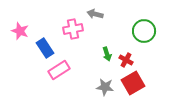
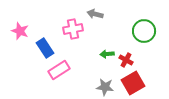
green arrow: rotated 104 degrees clockwise
